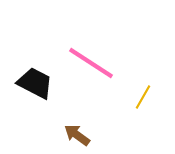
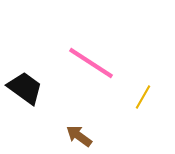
black trapezoid: moved 10 px left, 5 px down; rotated 9 degrees clockwise
brown arrow: moved 2 px right, 1 px down
